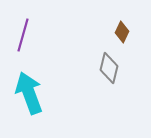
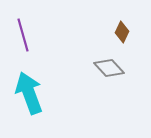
purple line: rotated 32 degrees counterclockwise
gray diamond: rotated 56 degrees counterclockwise
